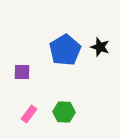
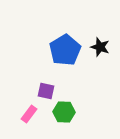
purple square: moved 24 px right, 19 px down; rotated 12 degrees clockwise
